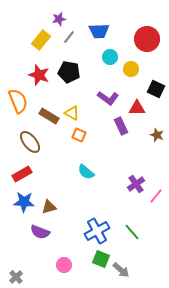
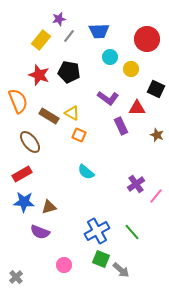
gray line: moved 1 px up
